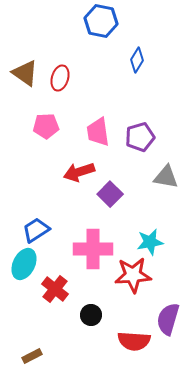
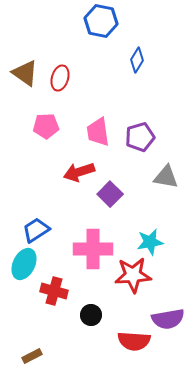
red cross: moved 1 px left, 2 px down; rotated 24 degrees counterclockwise
purple semicircle: rotated 116 degrees counterclockwise
